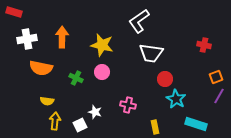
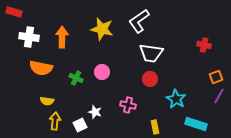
white cross: moved 2 px right, 2 px up; rotated 18 degrees clockwise
yellow star: moved 16 px up
red circle: moved 15 px left
